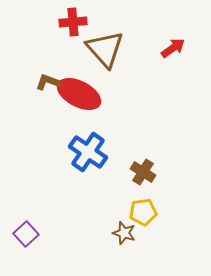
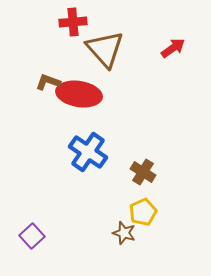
red ellipse: rotated 18 degrees counterclockwise
yellow pentagon: rotated 16 degrees counterclockwise
purple square: moved 6 px right, 2 px down
